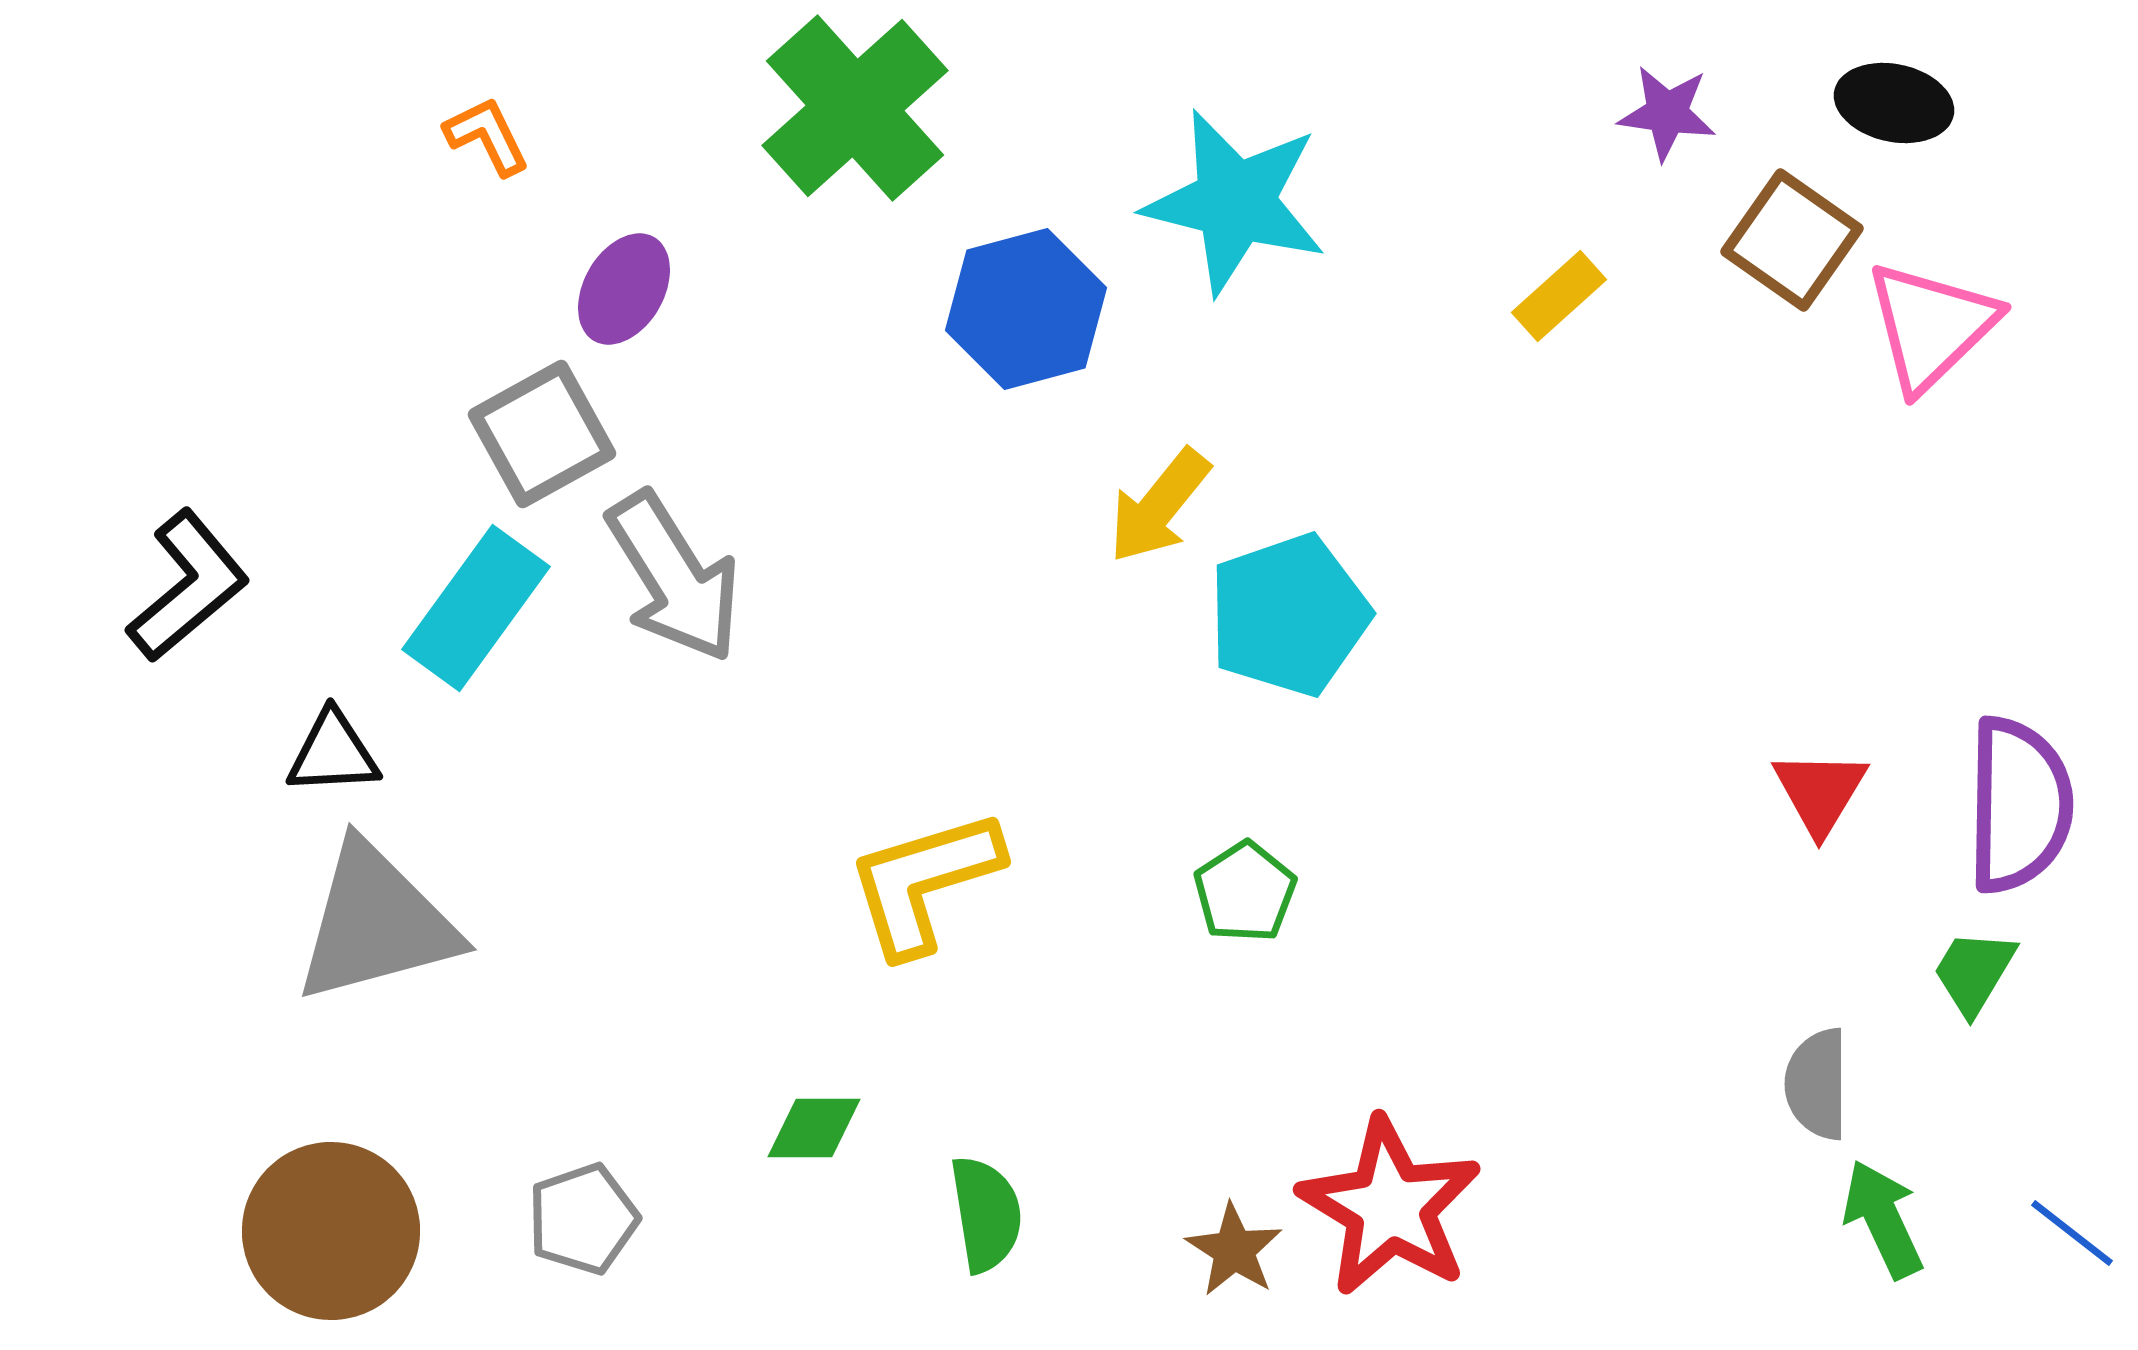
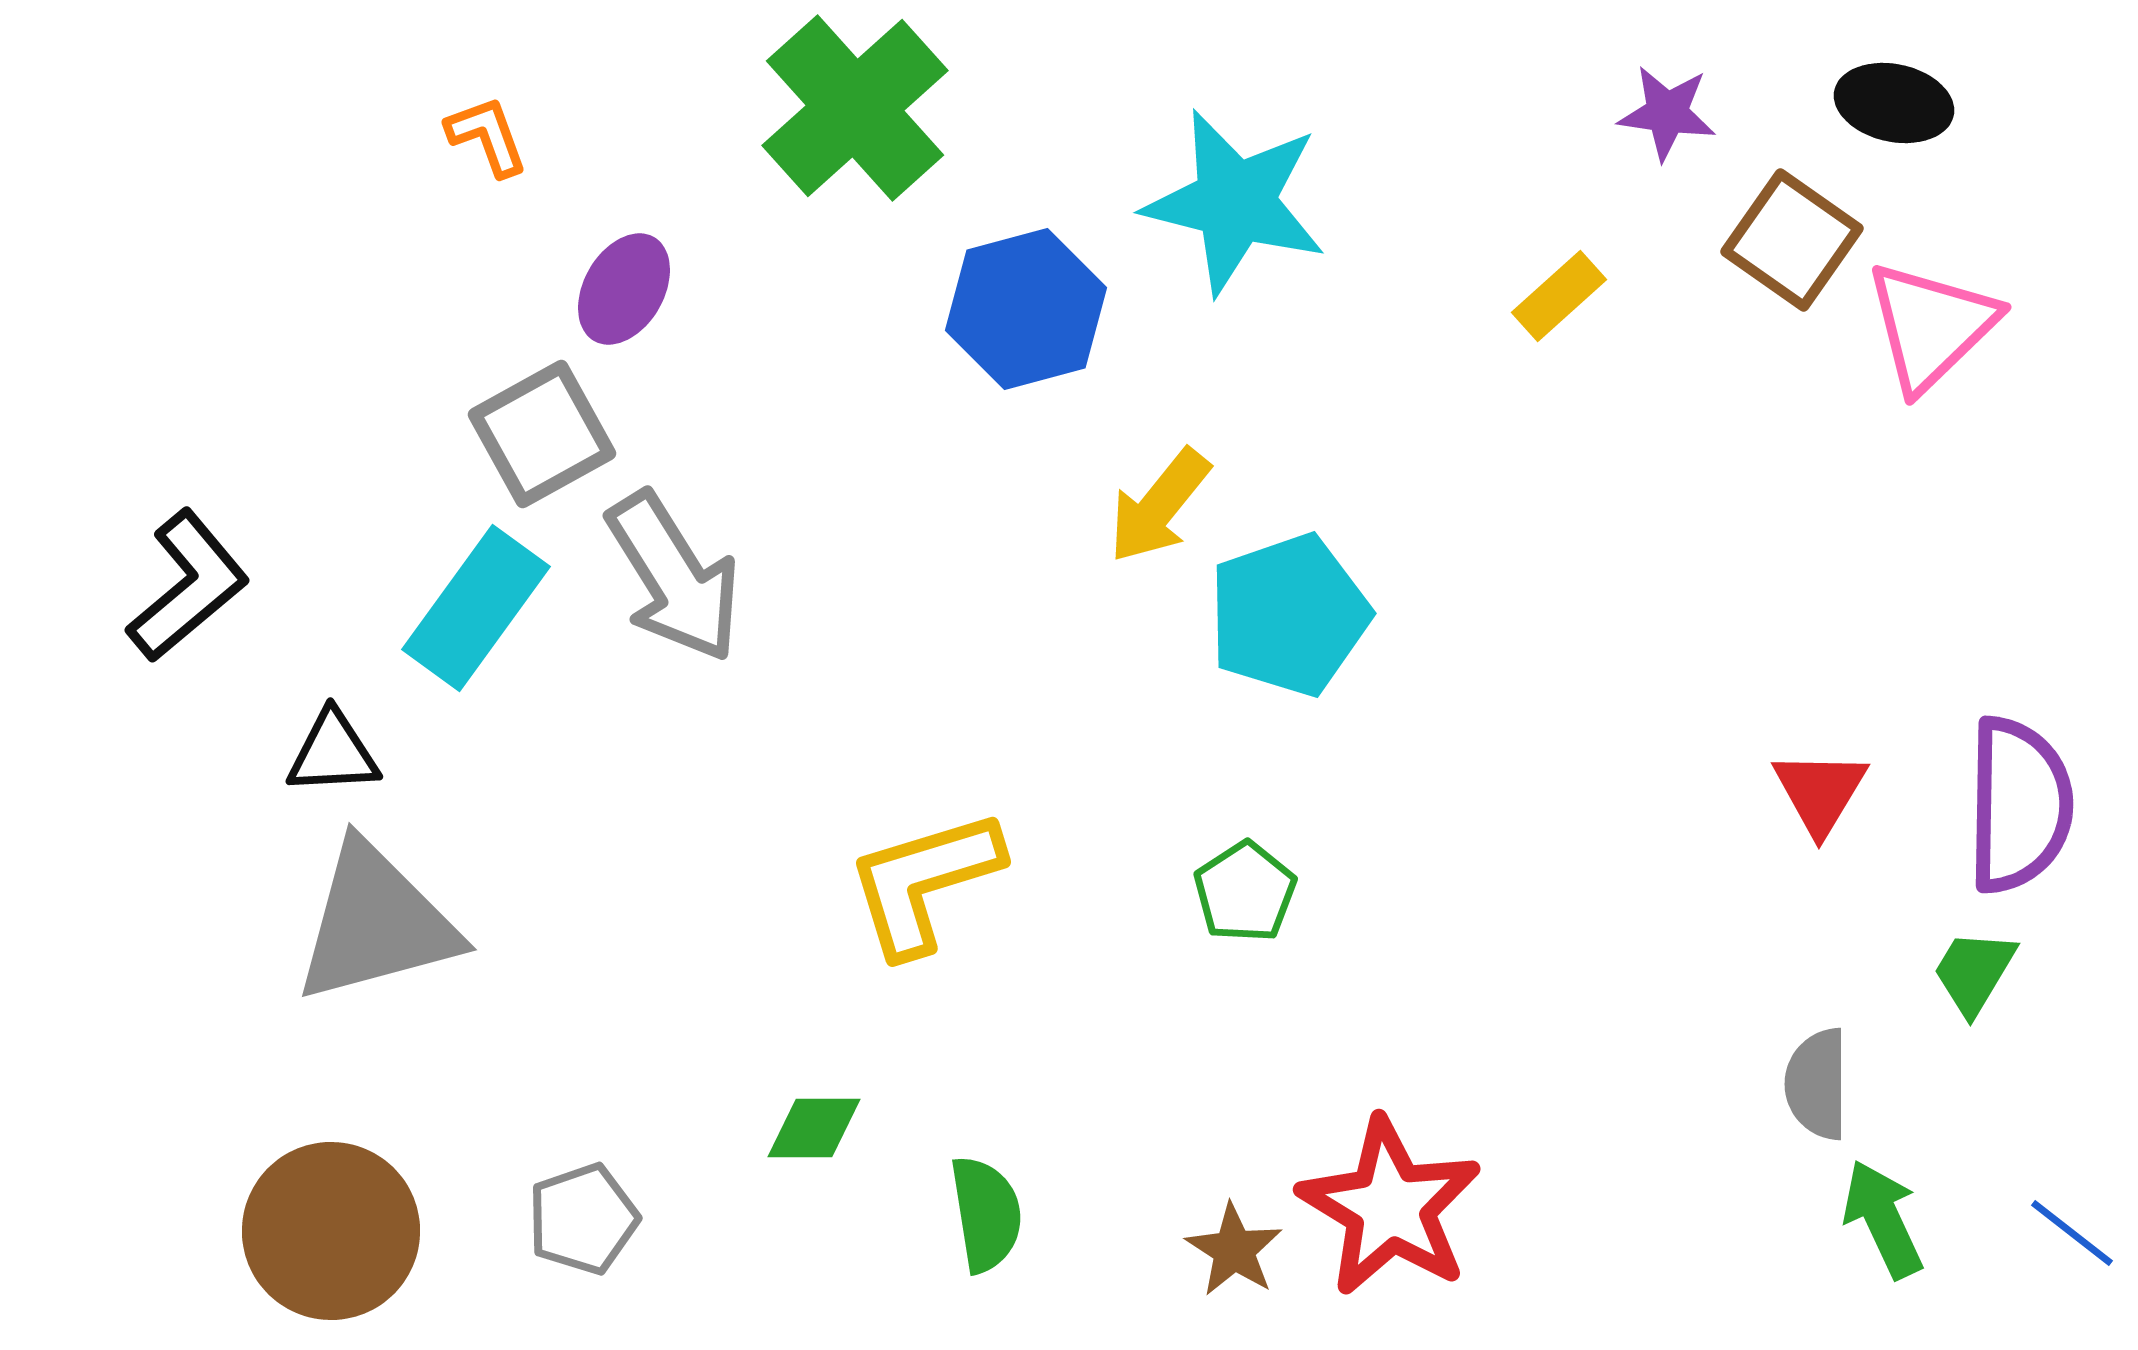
orange L-shape: rotated 6 degrees clockwise
